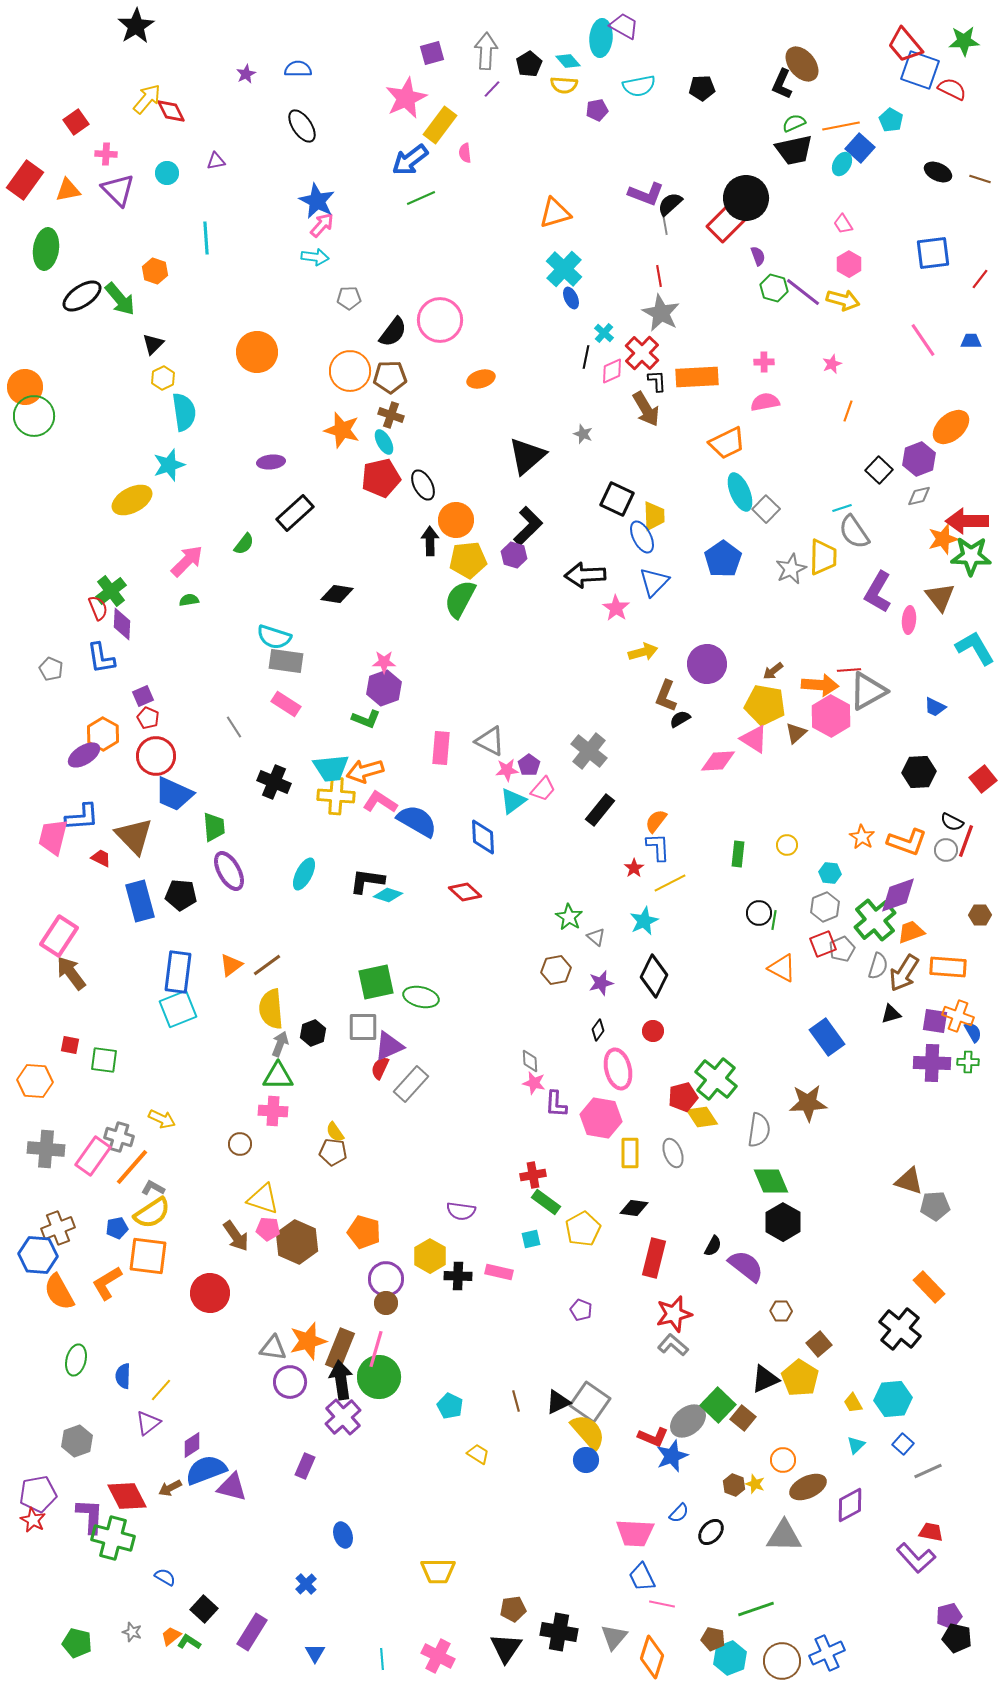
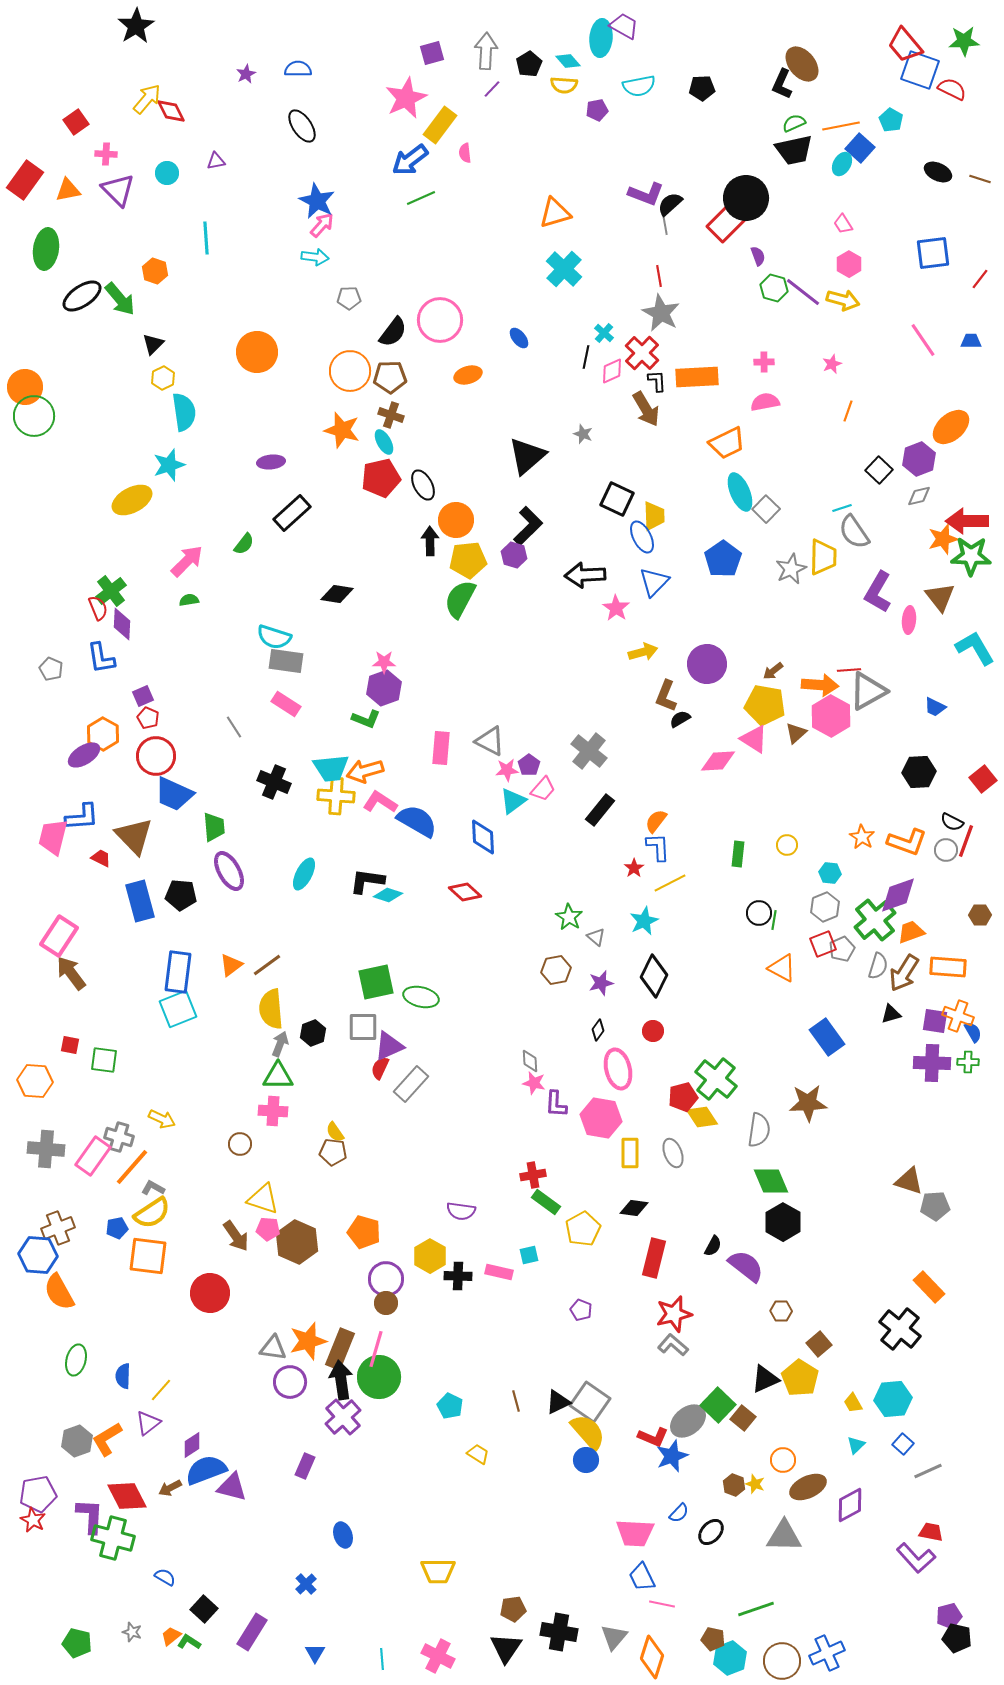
blue ellipse at (571, 298): moved 52 px left, 40 px down; rotated 15 degrees counterclockwise
orange ellipse at (481, 379): moved 13 px left, 4 px up
black rectangle at (295, 513): moved 3 px left
cyan square at (531, 1239): moved 2 px left, 16 px down
orange L-shape at (107, 1283): moved 156 px down
